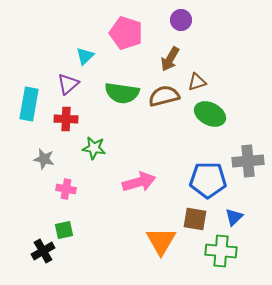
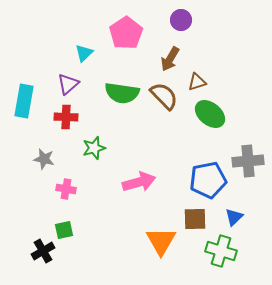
pink pentagon: rotated 20 degrees clockwise
cyan triangle: moved 1 px left, 3 px up
brown semicircle: rotated 60 degrees clockwise
cyan rectangle: moved 5 px left, 3 px up
green ellipse: rotated 12 degrees clockwise
red cross: moved 2 px up
green star: rotated 25 degrees counterclockwise
blue pentagon: rotated 12 degrees counterclockwise
brown square: rotated 10 degrees counterclockwise
green cross: rotated 12 degrees clockwise
